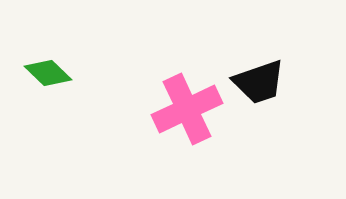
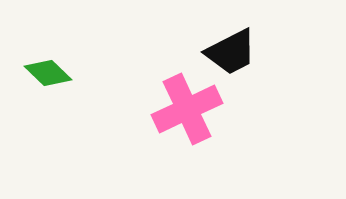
black trapezoid: moved 28 px left, 30 px up; rotated 8 degrees counterclockwise
